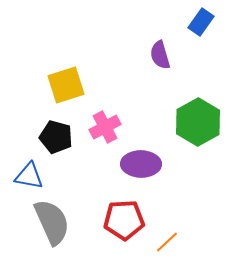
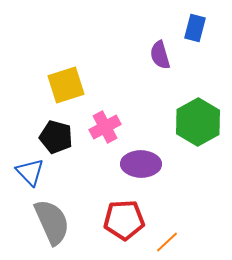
blue rectangle: moved 6 px left, 6 px down; rotated 20 degrees counterclockwise
blue triangle: moved 1 px right, 4 px up; rotated 36 degrees clockwise
